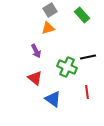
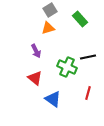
green rectangle: moved 2 px left, 4 px down
red line: moved 1 px right, 1 px down; rotated 24 degrees clockwise
